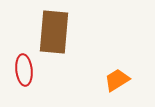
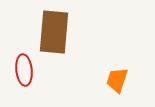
orange trapezoid: rotated 40 degrees counterclockwise
